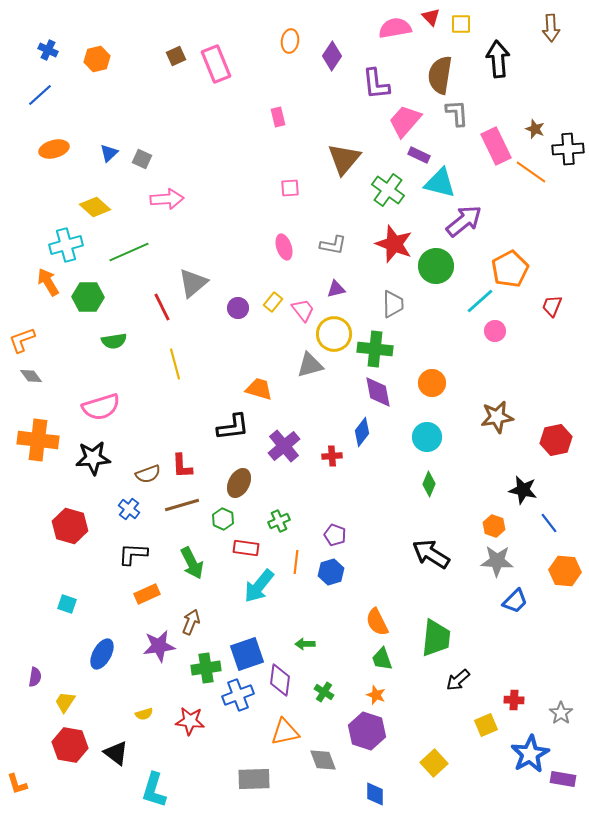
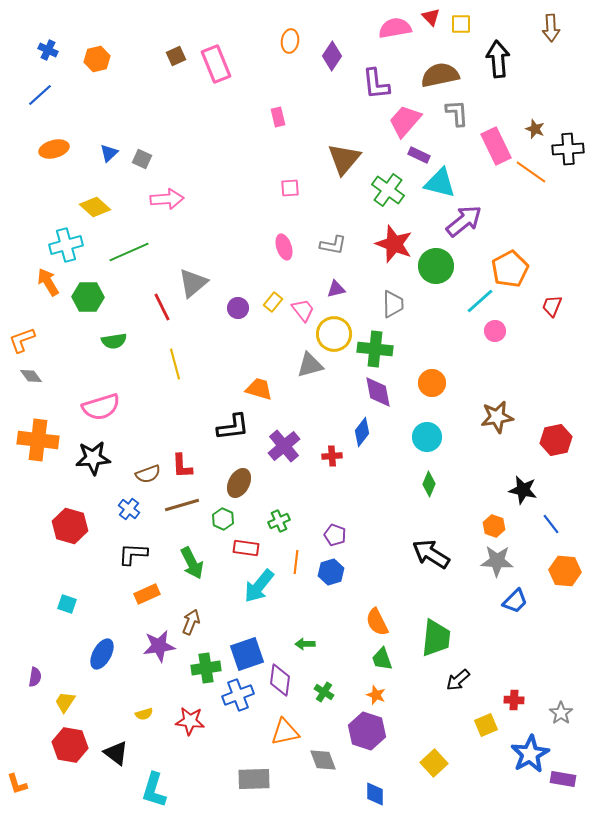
brown semicircle at (440, 75): rotated 69 degrees clockwise
blue line at (549, 523): moved 2 px right, 1 px down
